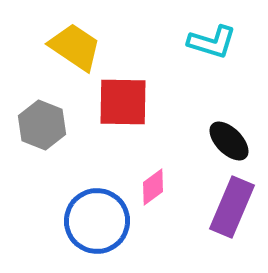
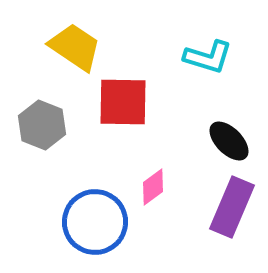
cyan L-shape: moved 4 px left, 15 px down
blue circle: moved 2 px left, 1 px down
